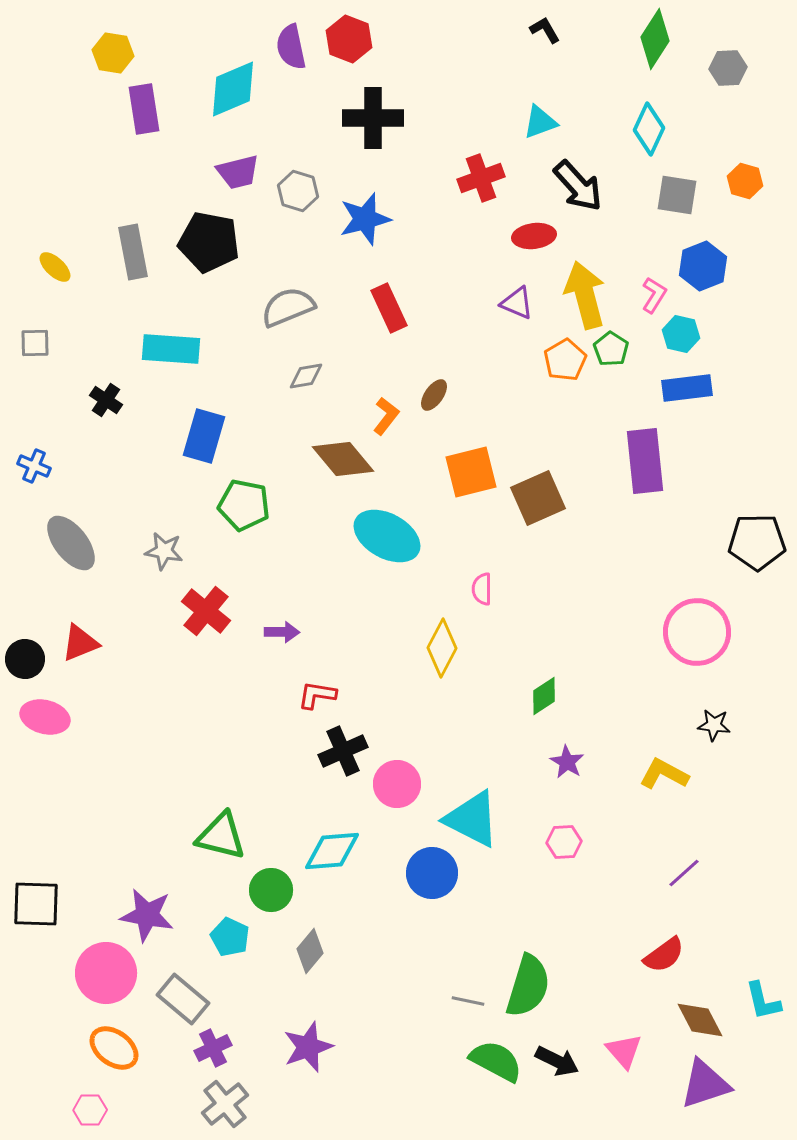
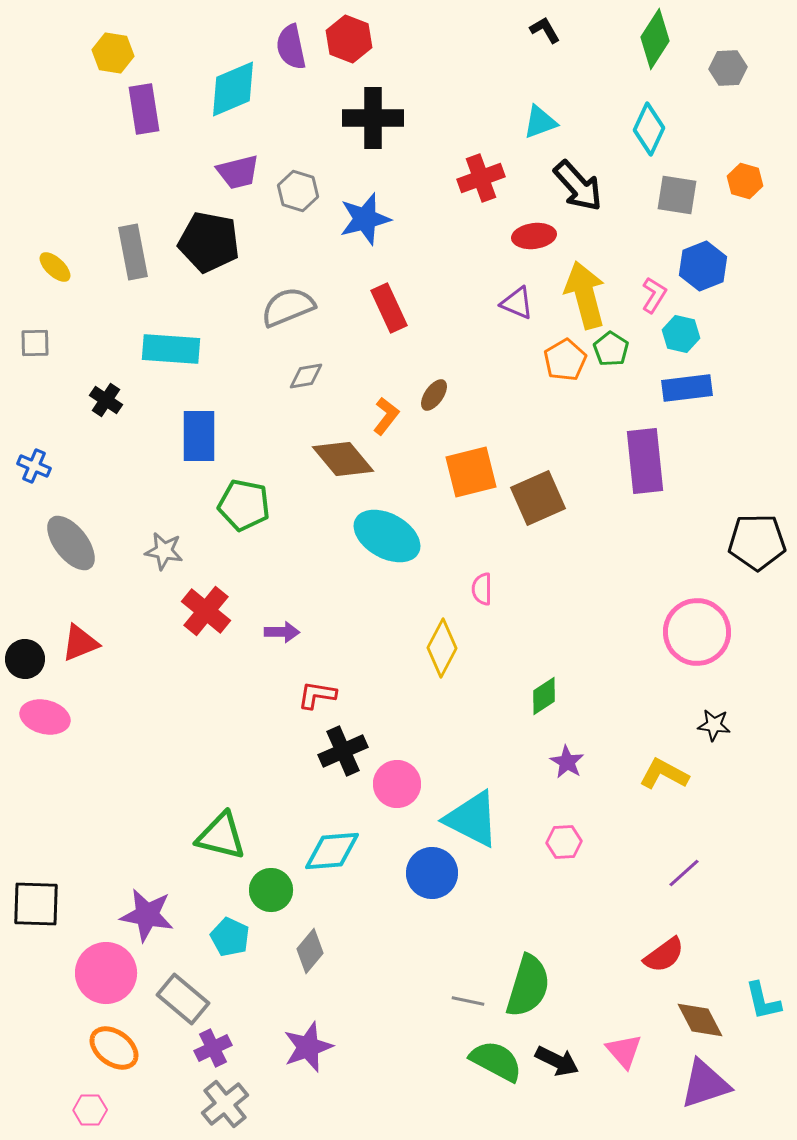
blue rectangle at (204, 436): moved 5 px left; rotated 16 degrees counterclockwise
